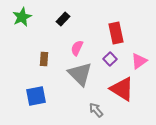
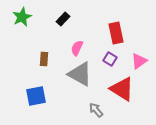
purple square: rotated 16 degrees counterclockwise
gray triangle: rotated 16 degrees counterclockwise
